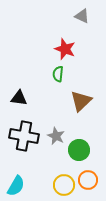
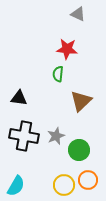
gray triangle: moved 4 px left, 2 px up
red star: moved 2 px right; rotated 15 degrees counterclockwise
gray star: rotated 24 degrees clockwise
